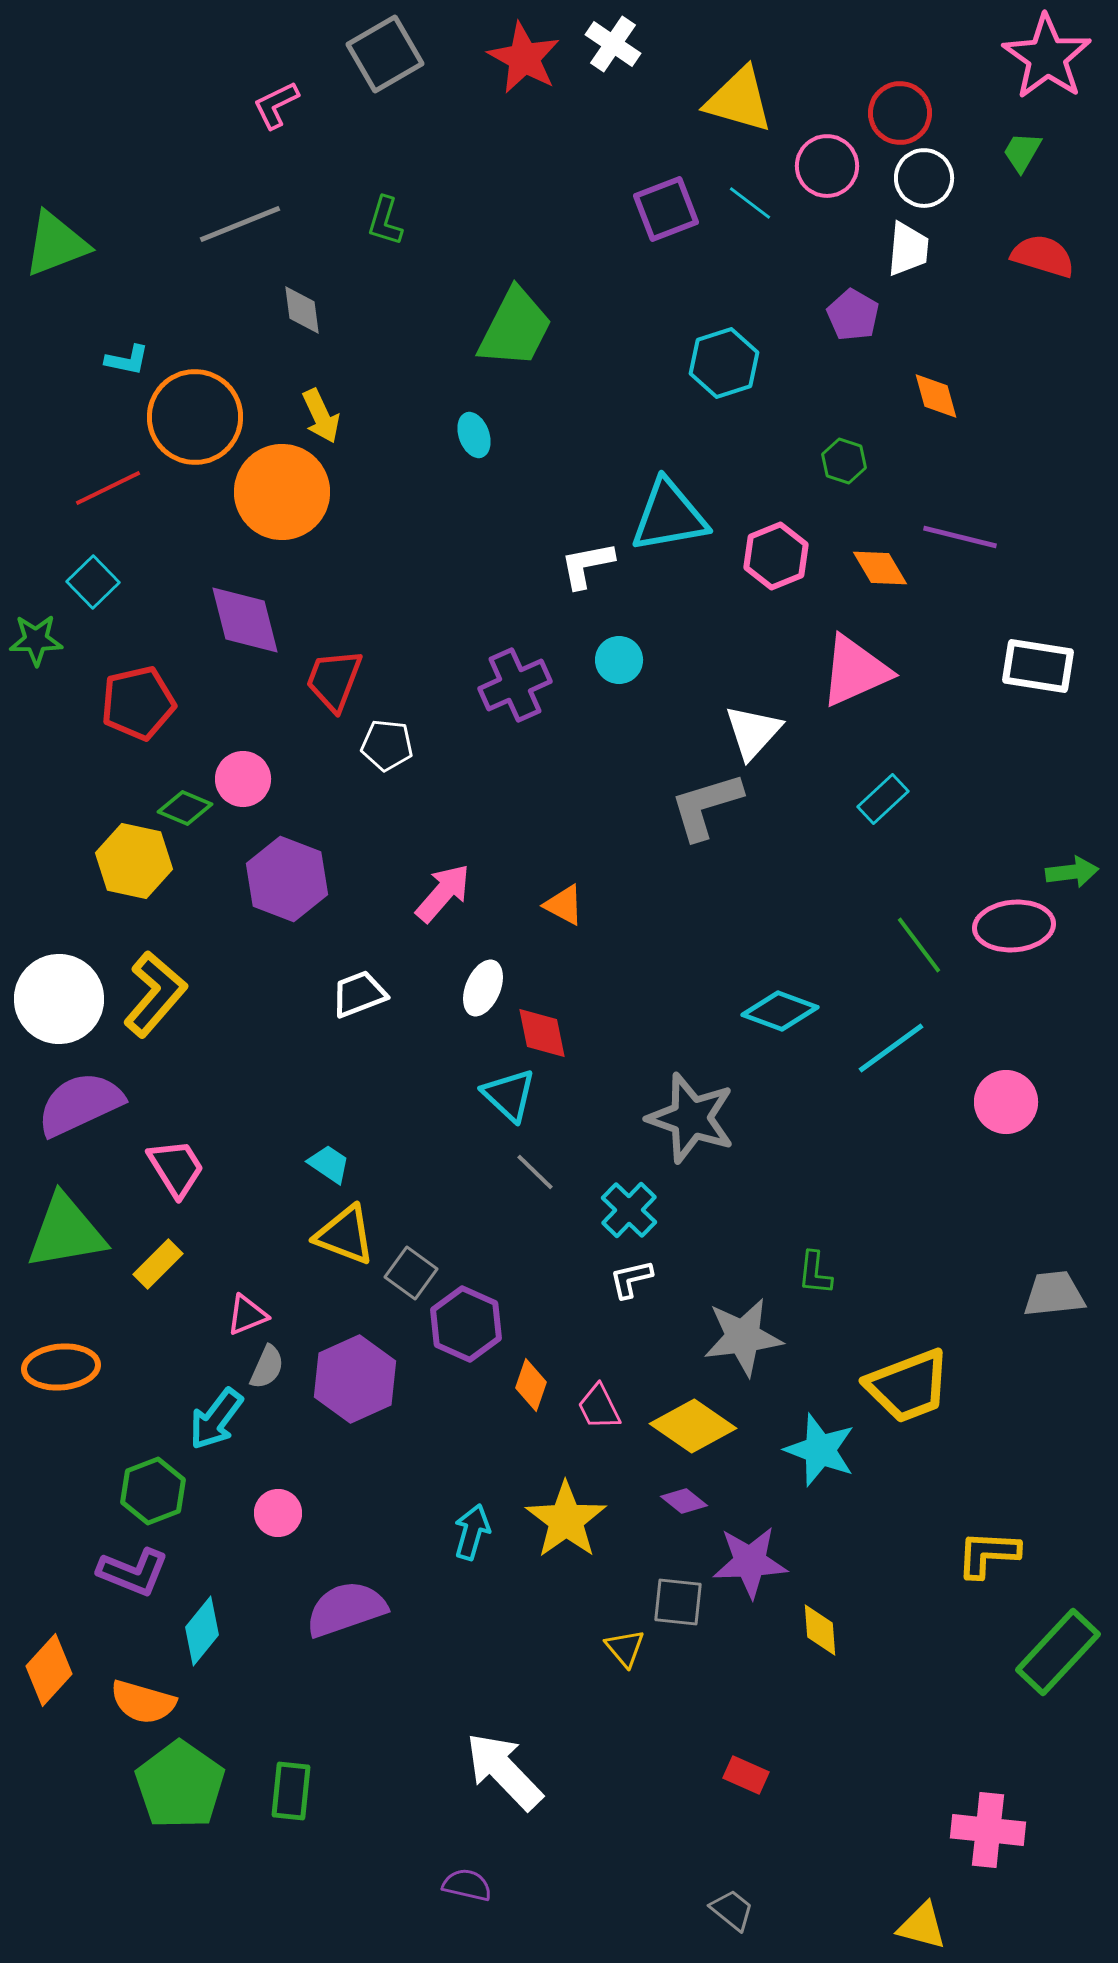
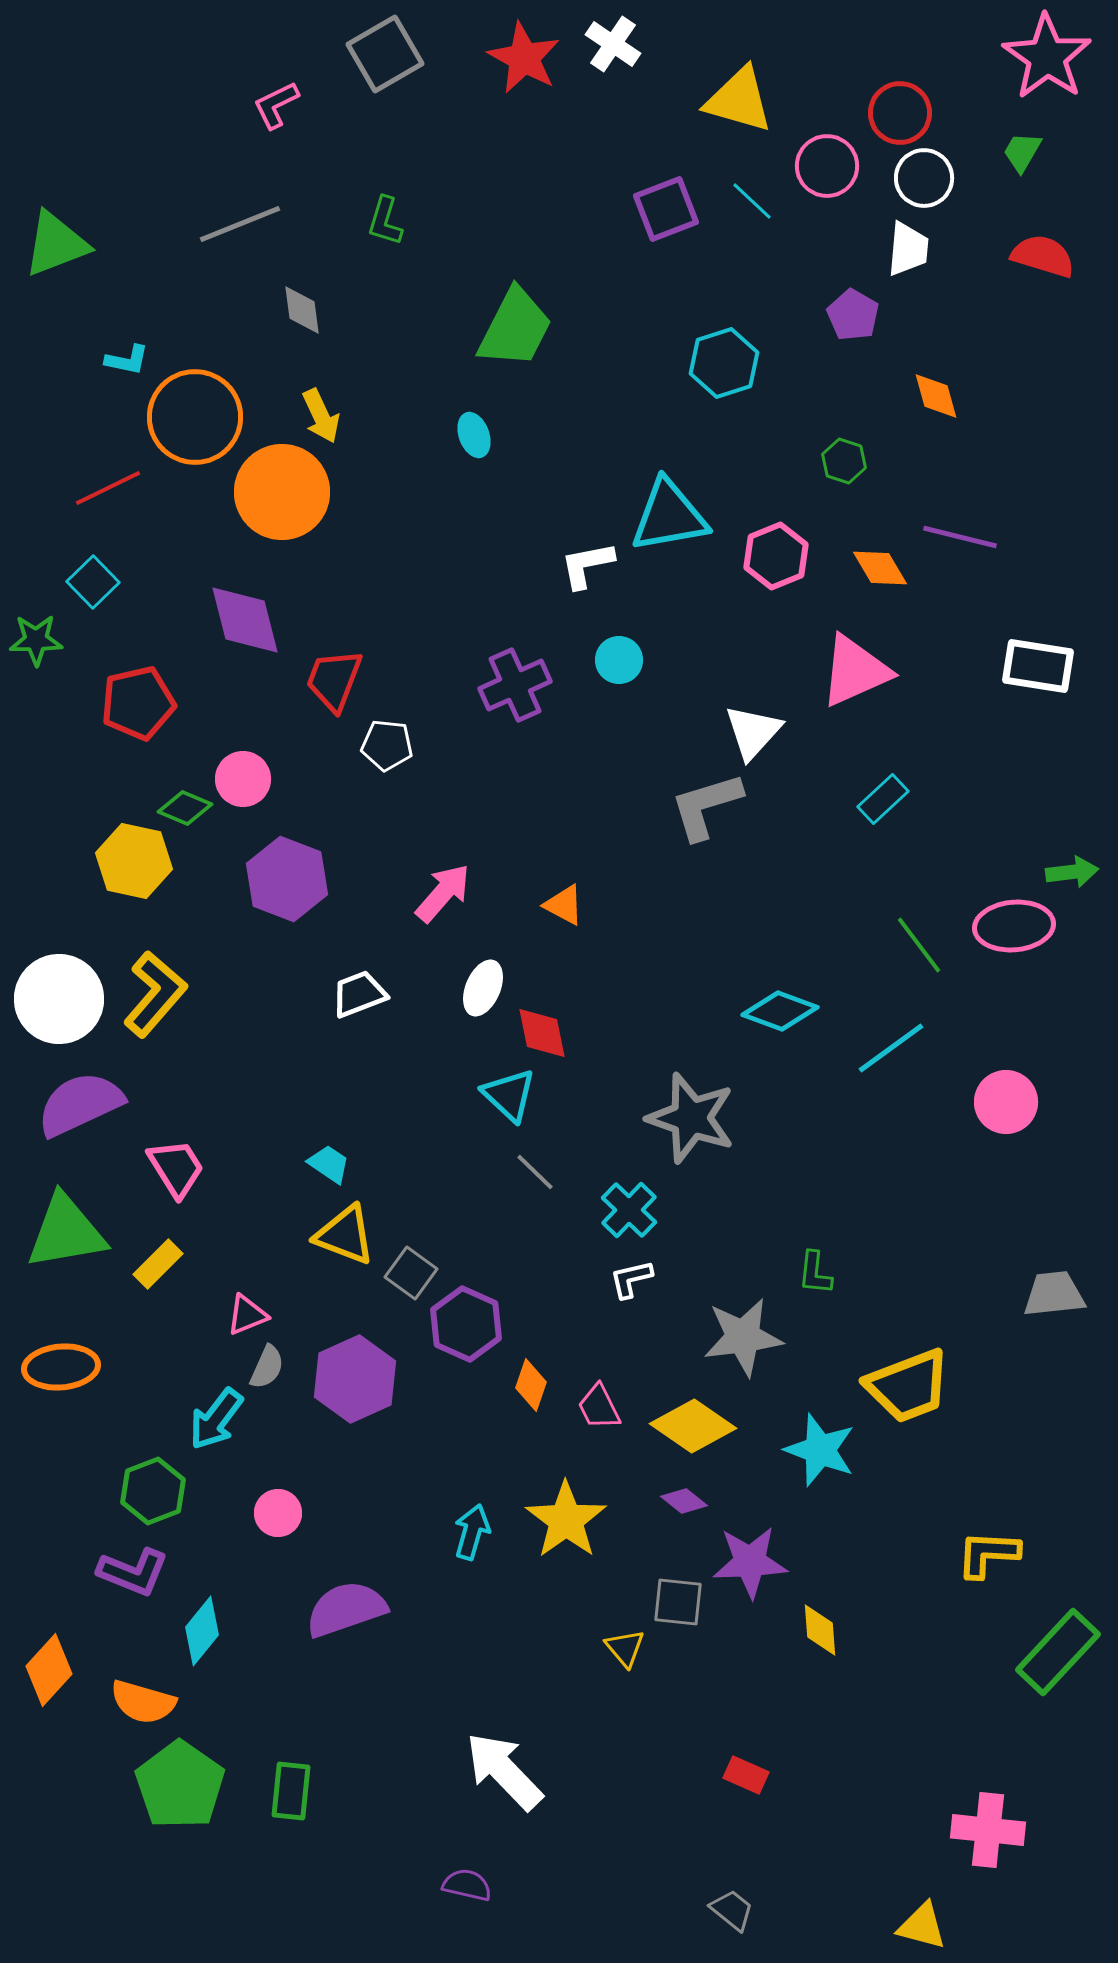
cyan line at (750, 203): moved 2 px right, 2 px up; rotated 6 degrees clockwise
